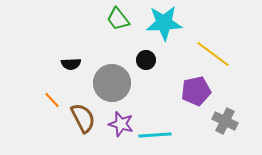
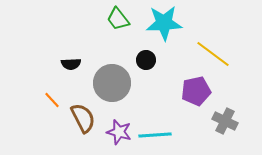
purple star: moved 2 px left, 8 px down
